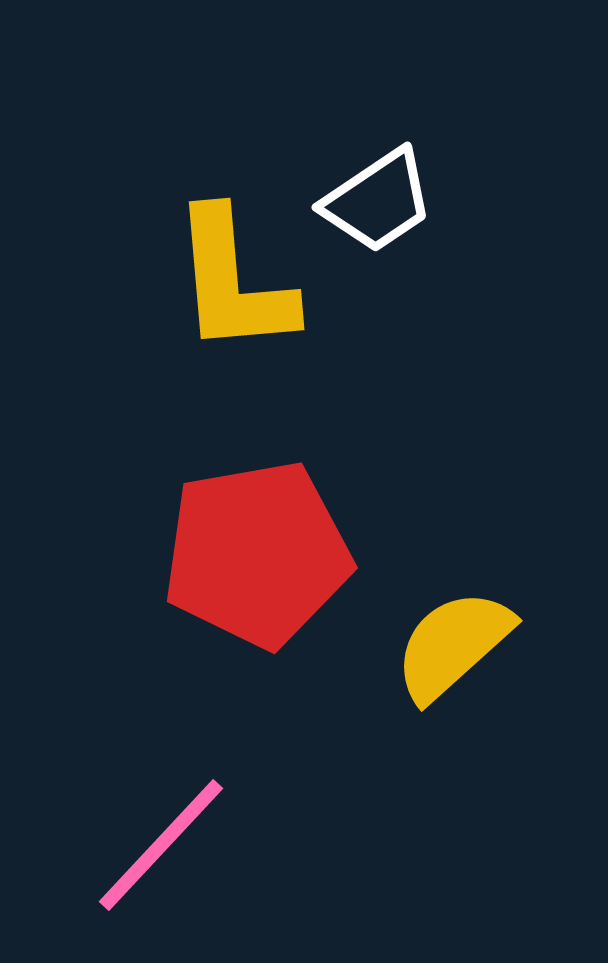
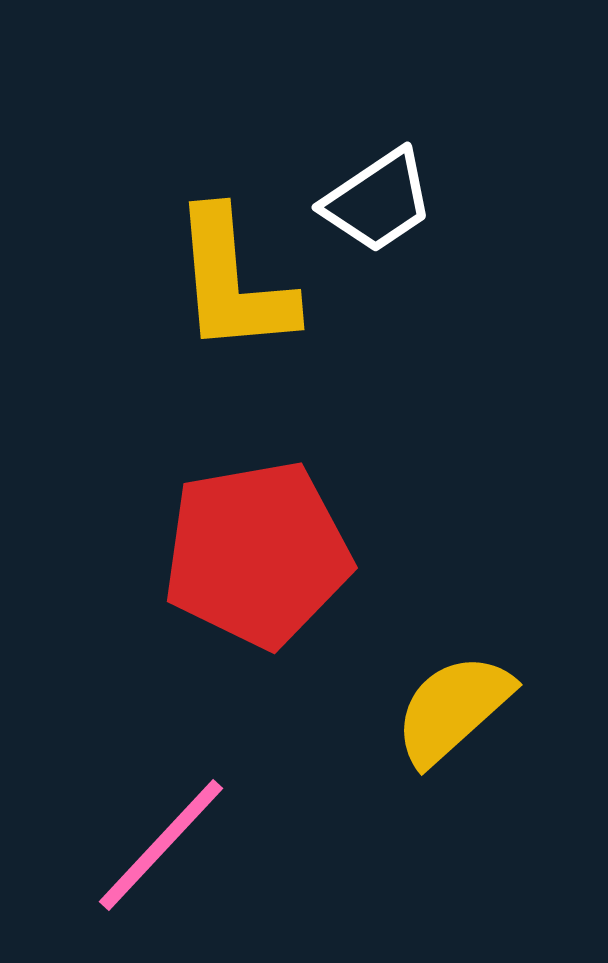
yellow semicircle: moved 64 px down
